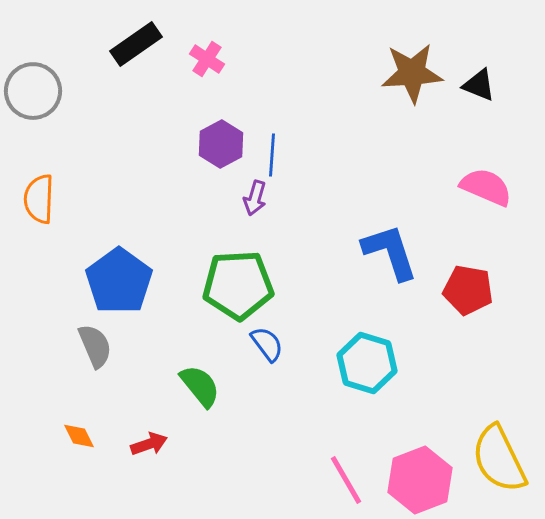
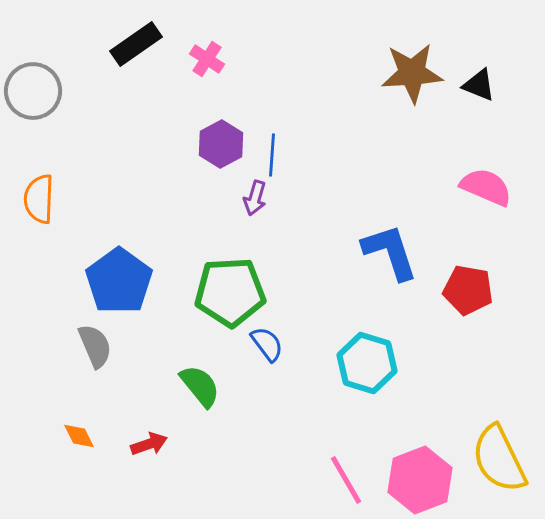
green pentagon: moved 8 px left, 7 px down
